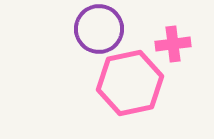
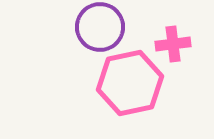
purple circle: moved 1 px right, 2 px up
